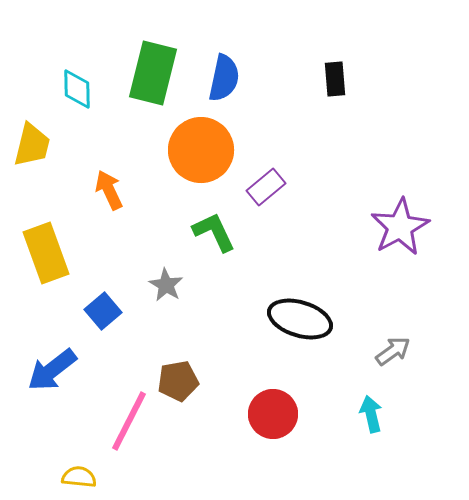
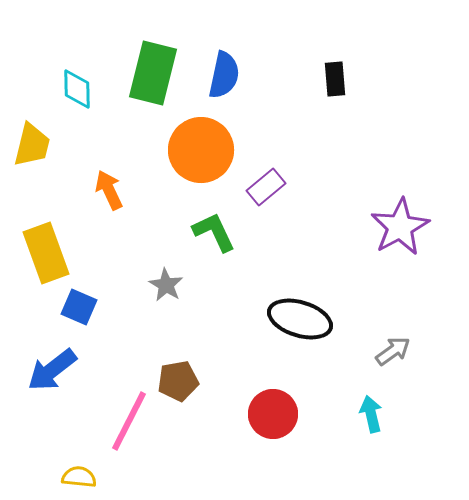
blue semicircle: moved 3 px up
blue square: moved 24 px left, 4 px up; rotated 27 degrees counterclockwise
